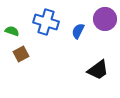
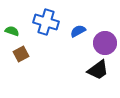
purple circle: moved 24 px down
blue semicircle: rotated 35 degrees clockwise
